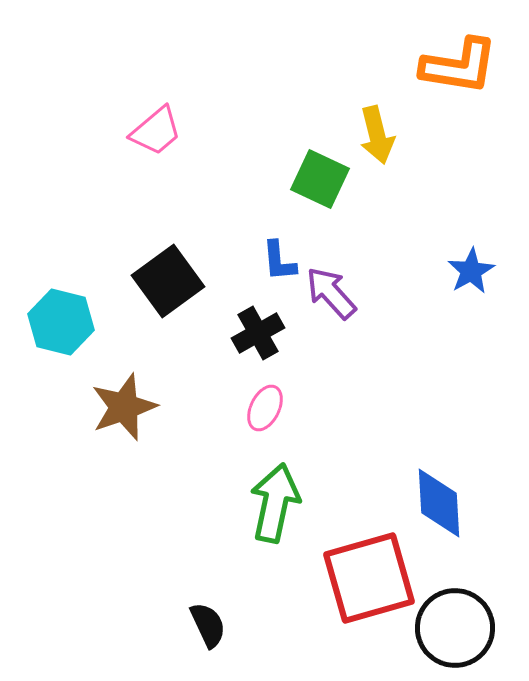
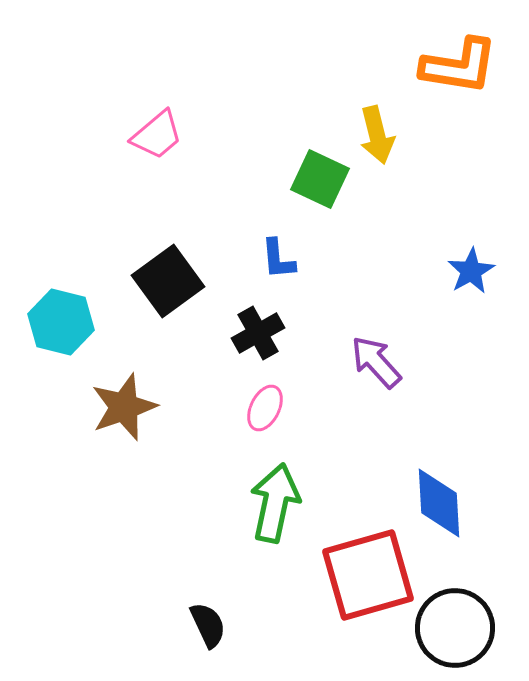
pink trapezoid: moved 1 px right, 4 px down
blue L-shape: moved 1 px left, 2 px up
purple arrow: moved 45 px right, 69 px down
red square: moved 1 px left, 3 px up
